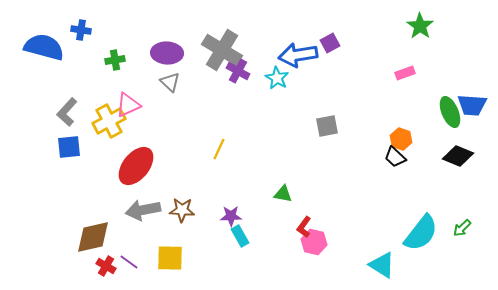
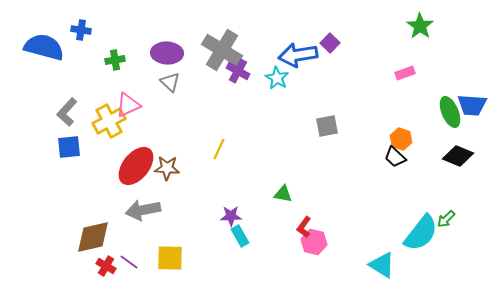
purple square: rotated 18 degrees counterclockwise
brown star: moved 15 px left, 42 px up
green arrow: moved 16 px left, 9 px up
